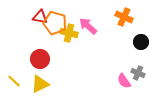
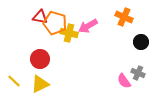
pink arrow: rotated 72 degrees counterclockwise
